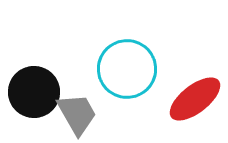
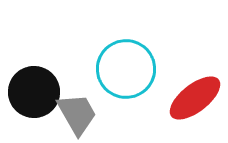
cyan circle: moved 1 px left
red ellipse: moved 1 px up
